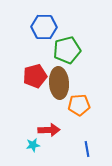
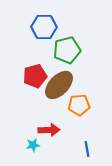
brown ellipse: moved 2 px down; rotated 48 degrees clockwise
